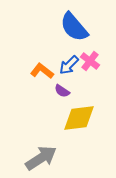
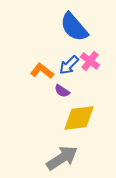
gray arrow: moved 21 px right
